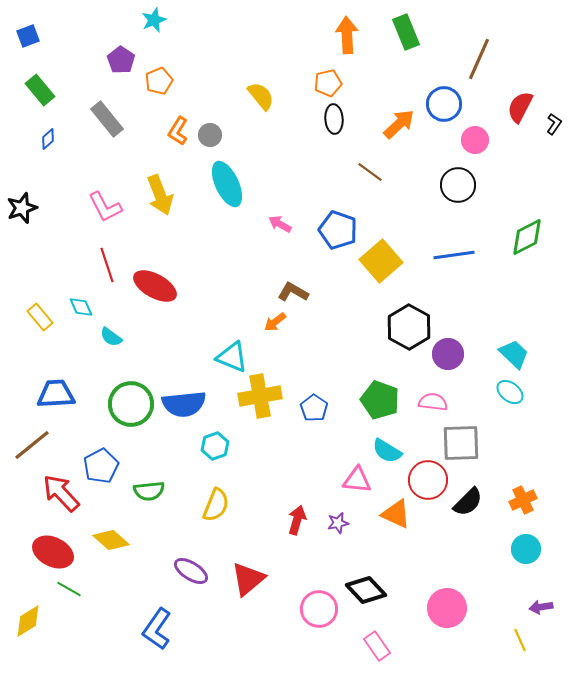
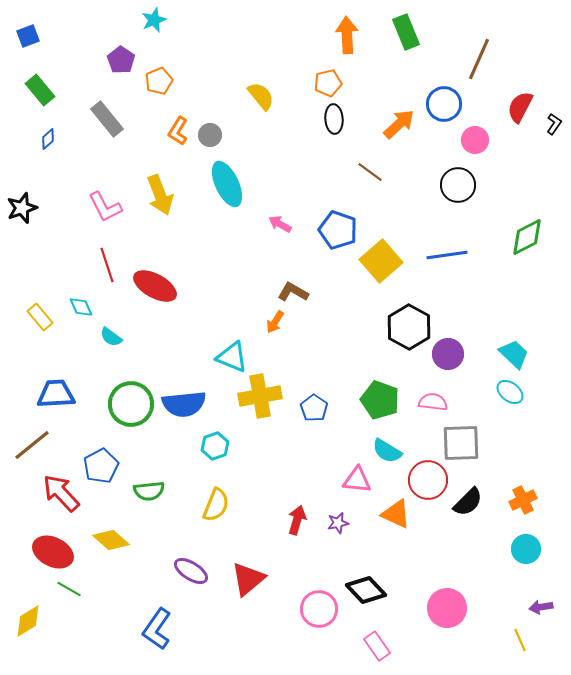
blue line at (454, 255): moved 7 px left
orange arrow at (275, 322): rotated 20 degrees counterclockwise
